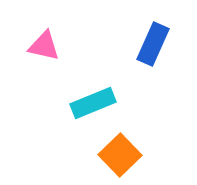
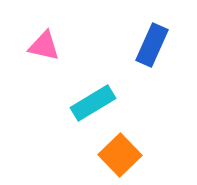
blue rectangle: moved 1 px left, 1 px down
cyan rectangle: rotated 9 degrees counterclockwise
